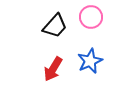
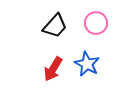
pink circle: moved 5 px right, 6 px down
blue star: moved 3 px left, 3 px down; rotated 20 degrees counterclockwise
